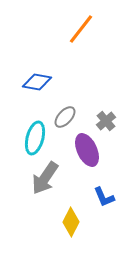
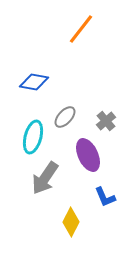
blue diamond: moved 3 px left
cyan ellipse: moved 2 px left, 1 px up
purple ellipse: moved 1 px right, 5 px down
blue L-shape: moved 1 px right
